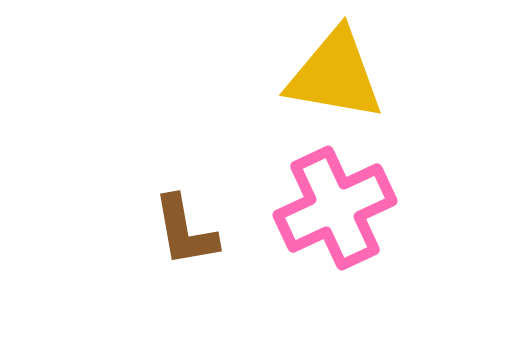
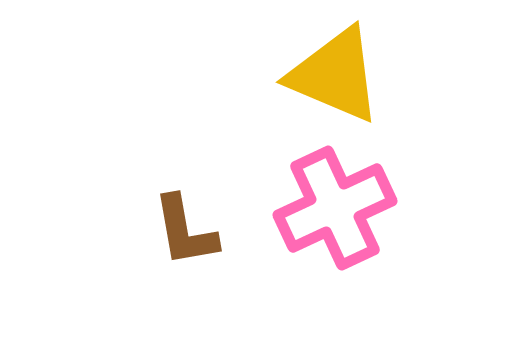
yellow triangle: rotated 13 degrees clockwise
